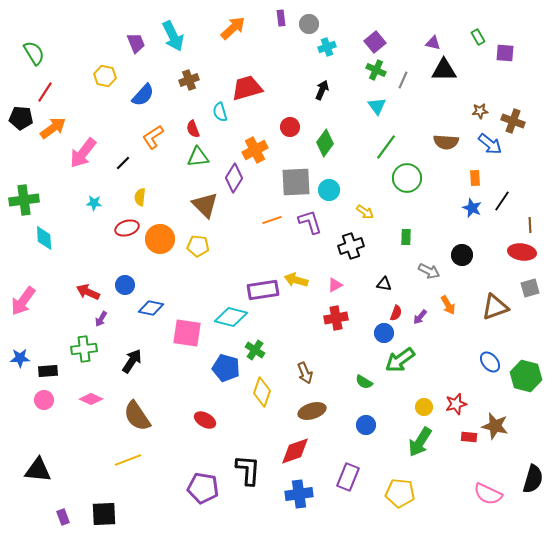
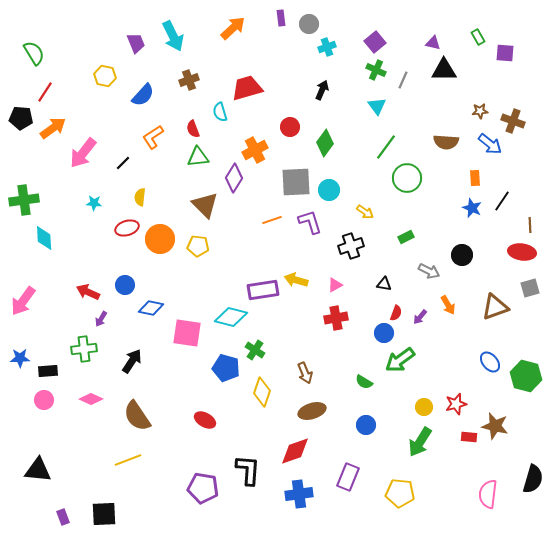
green rectangle at (406, 237): rotated 63 degrees clockwise
pink semicircle at (488, 494): rotated 72 degrees clockwise
